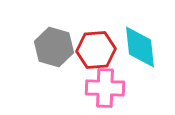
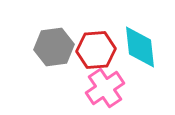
gray hexagon: rotated 24 degrees counterclockwise
pink cross: rotated 36 degrees counterclockwise
